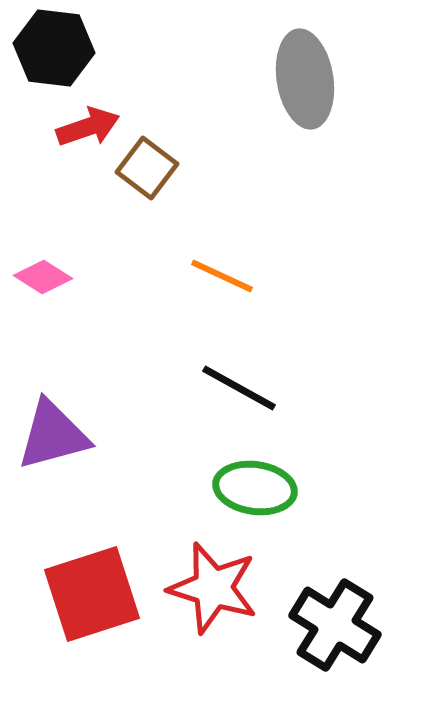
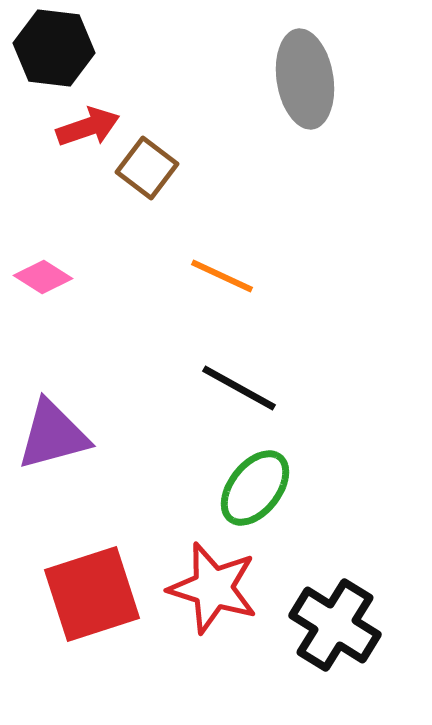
green ellipse: rotated 60 degrees counterclockwise
